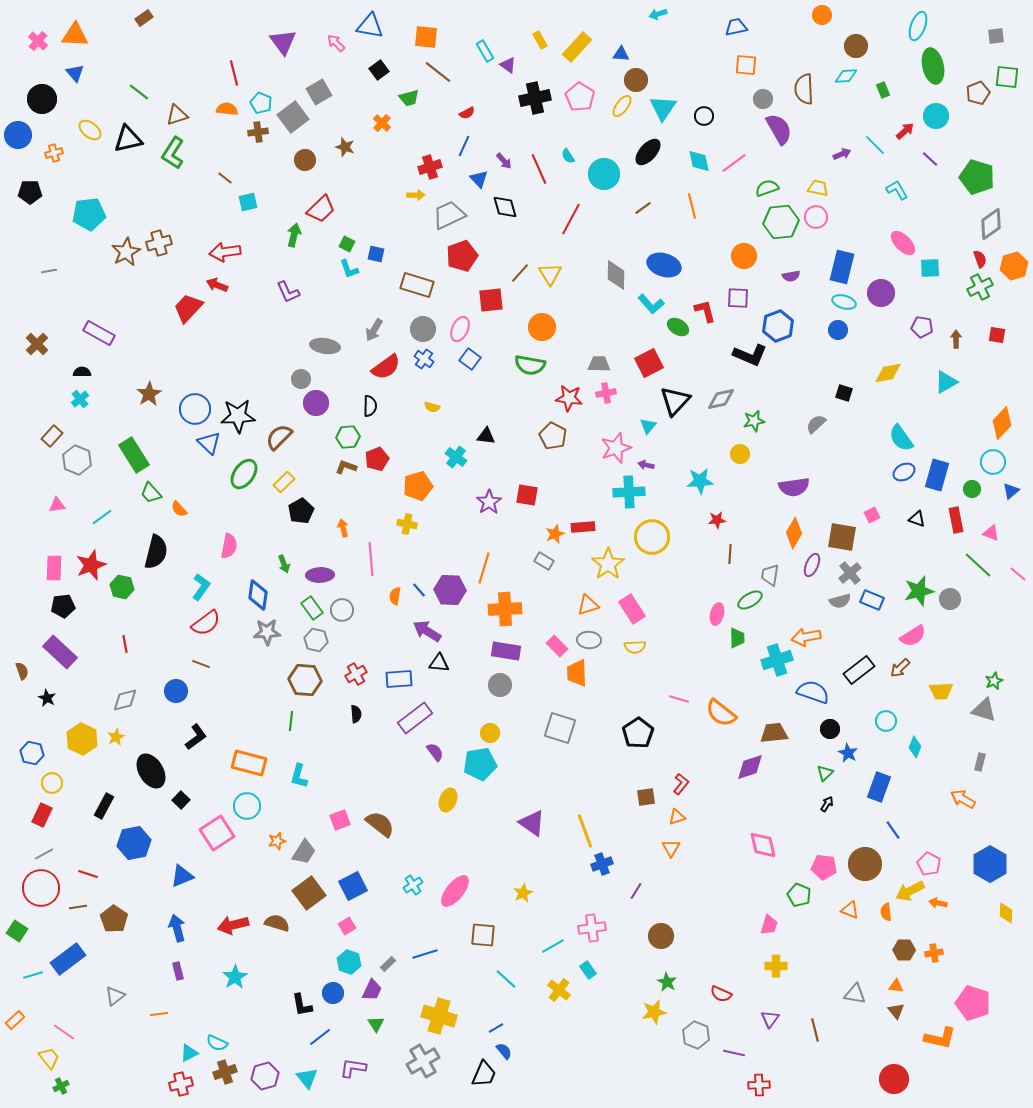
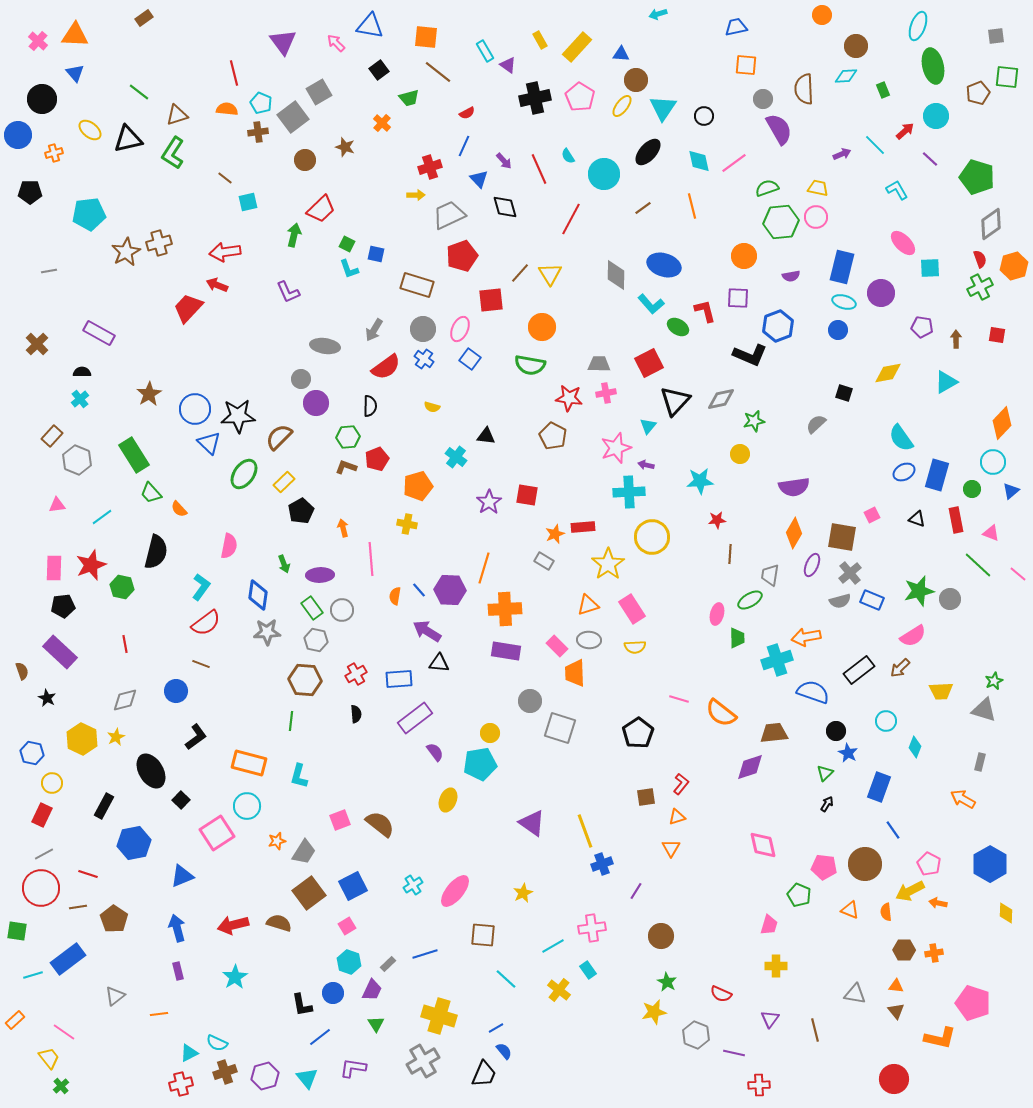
orange trapezoid at (577, 673): moved 2 px left
gray circle at (500, 685): moved 30 px right, 16 px down
black circle at (830, 729): moved 6 px right, 2 px down
brown semicircle at (277, 923): moved 2 px right
green square at (17, 931): rotated 25 degrees counterclockwise
green cross at (61, 1086): rotated 14 degrees counterclockwise
